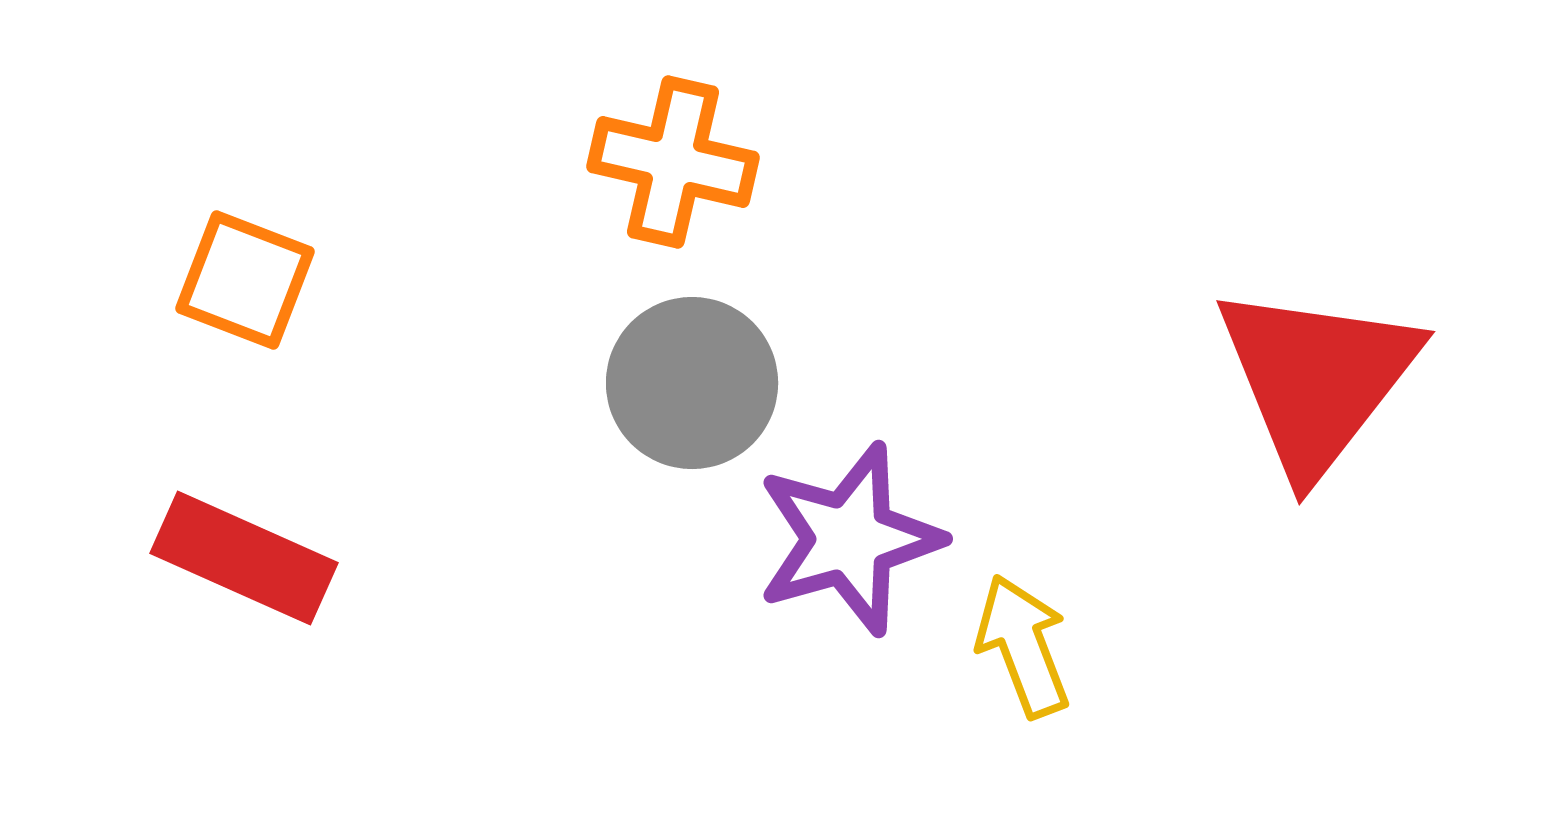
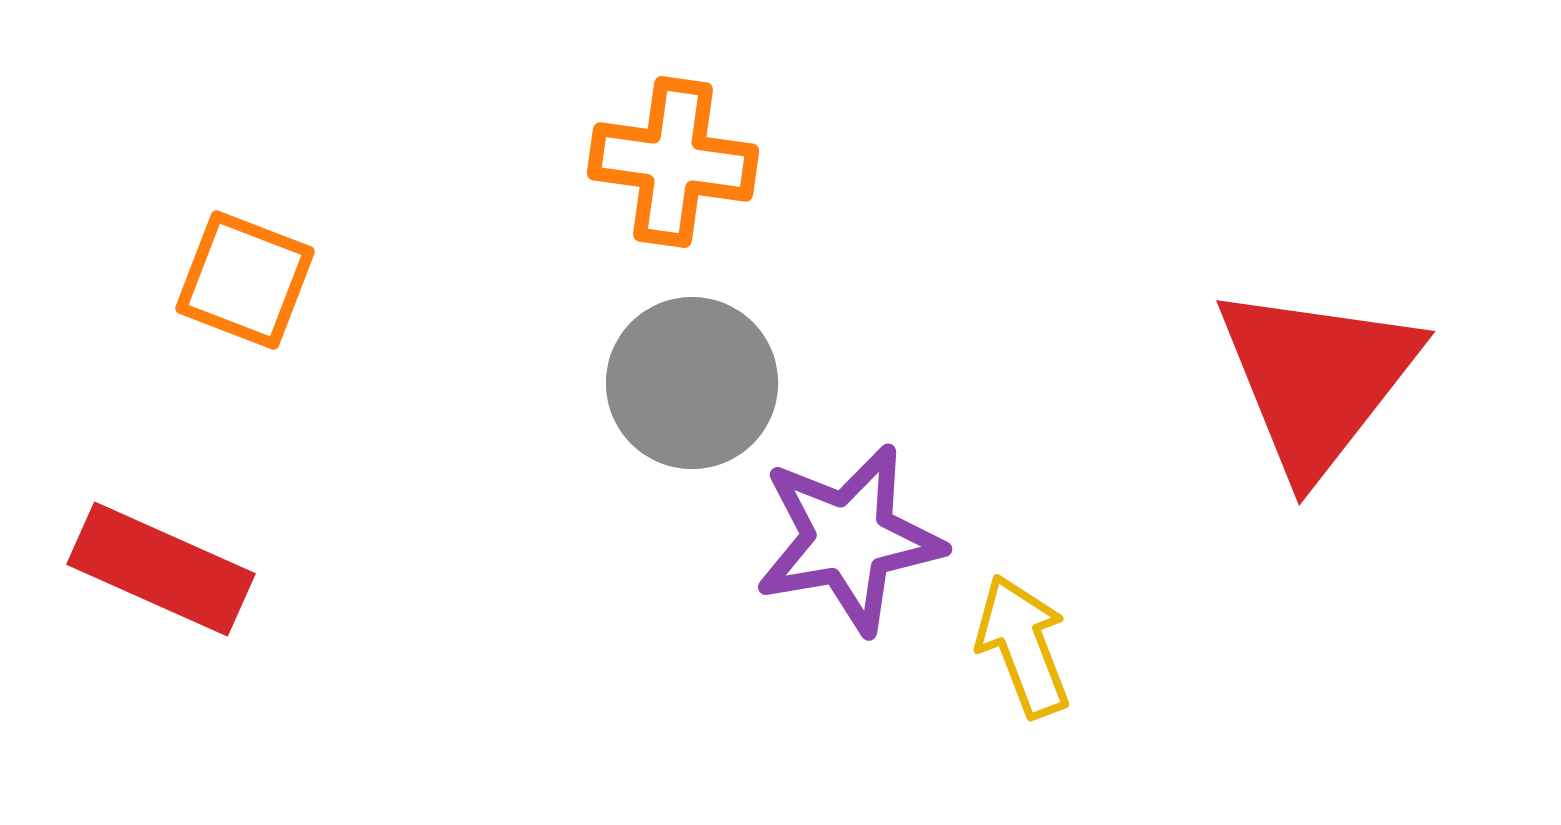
orange cross: rotated 5 degrees counterclockwise
purple star: rotated 6 degrees clockwise
red rectangle: moved 83 px left, 11 px down
